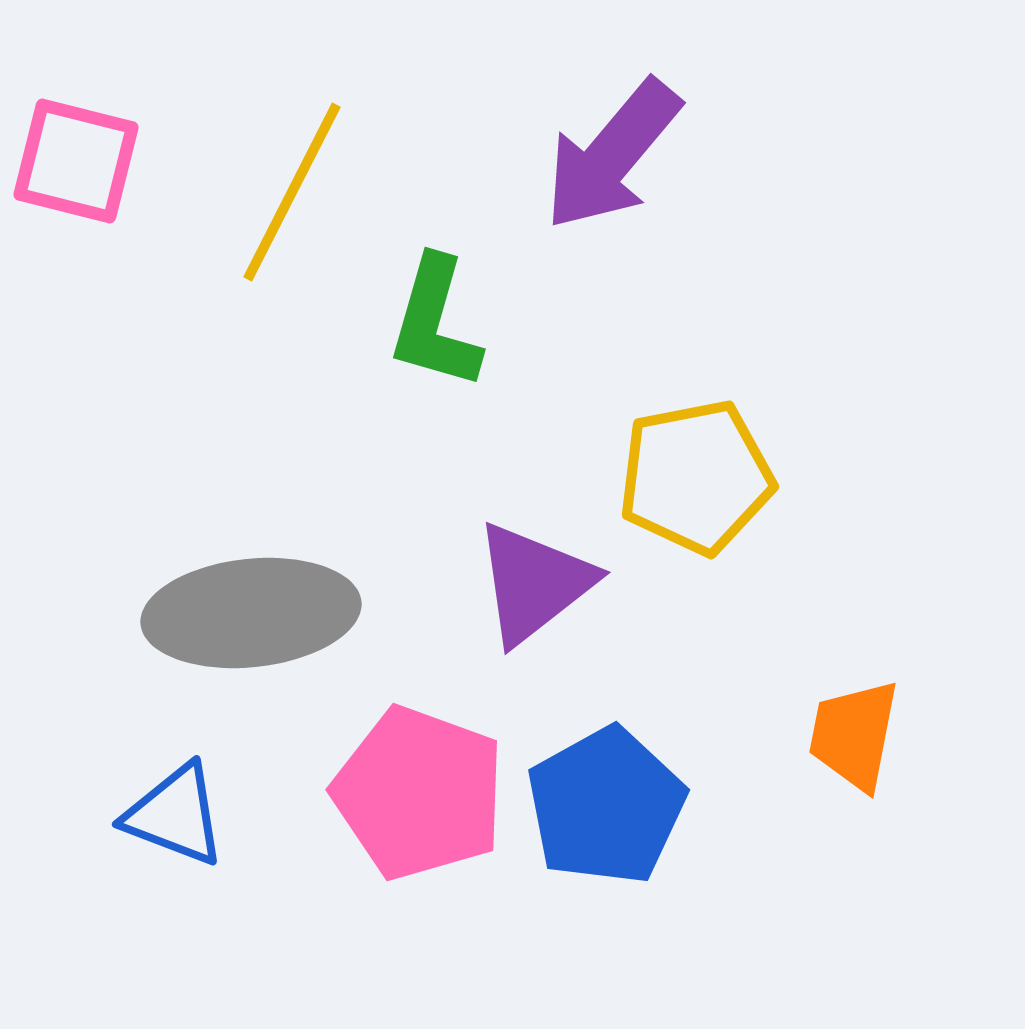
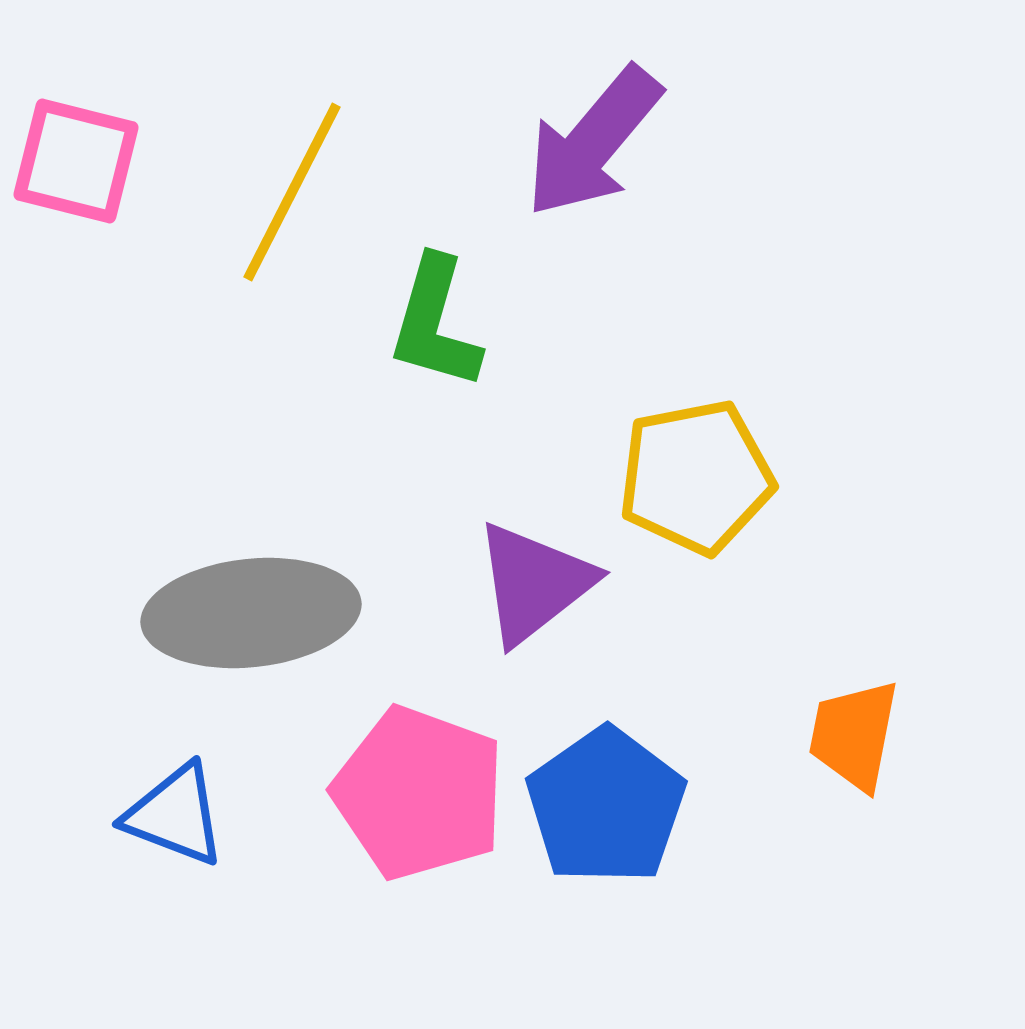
purple arrow: moved 19 px left, 13 px up
blue pentagon: rotated 6 degrees counterclockwise
